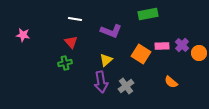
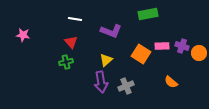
purple cross: moved 1 px down; rotated 24 degrees counterclockwise
green cross: moved 1 px right, 1 px up
gray cross: rotated 14 degrees clockwise
